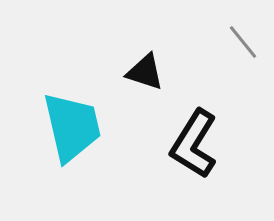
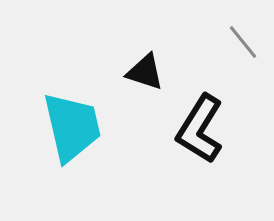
black L-shape: moved 6 px right, 15 px up
